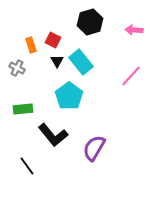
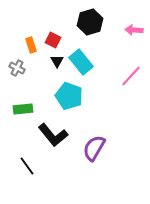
cyan pentagon: rotated 16 degrees counterclockwise
